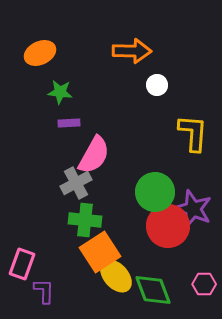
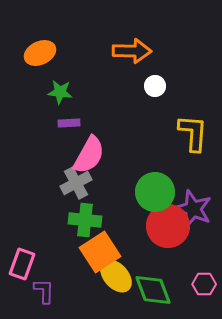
white circle: moved 2 px left, 1 px down
pink semicircle: moved 5 px left
